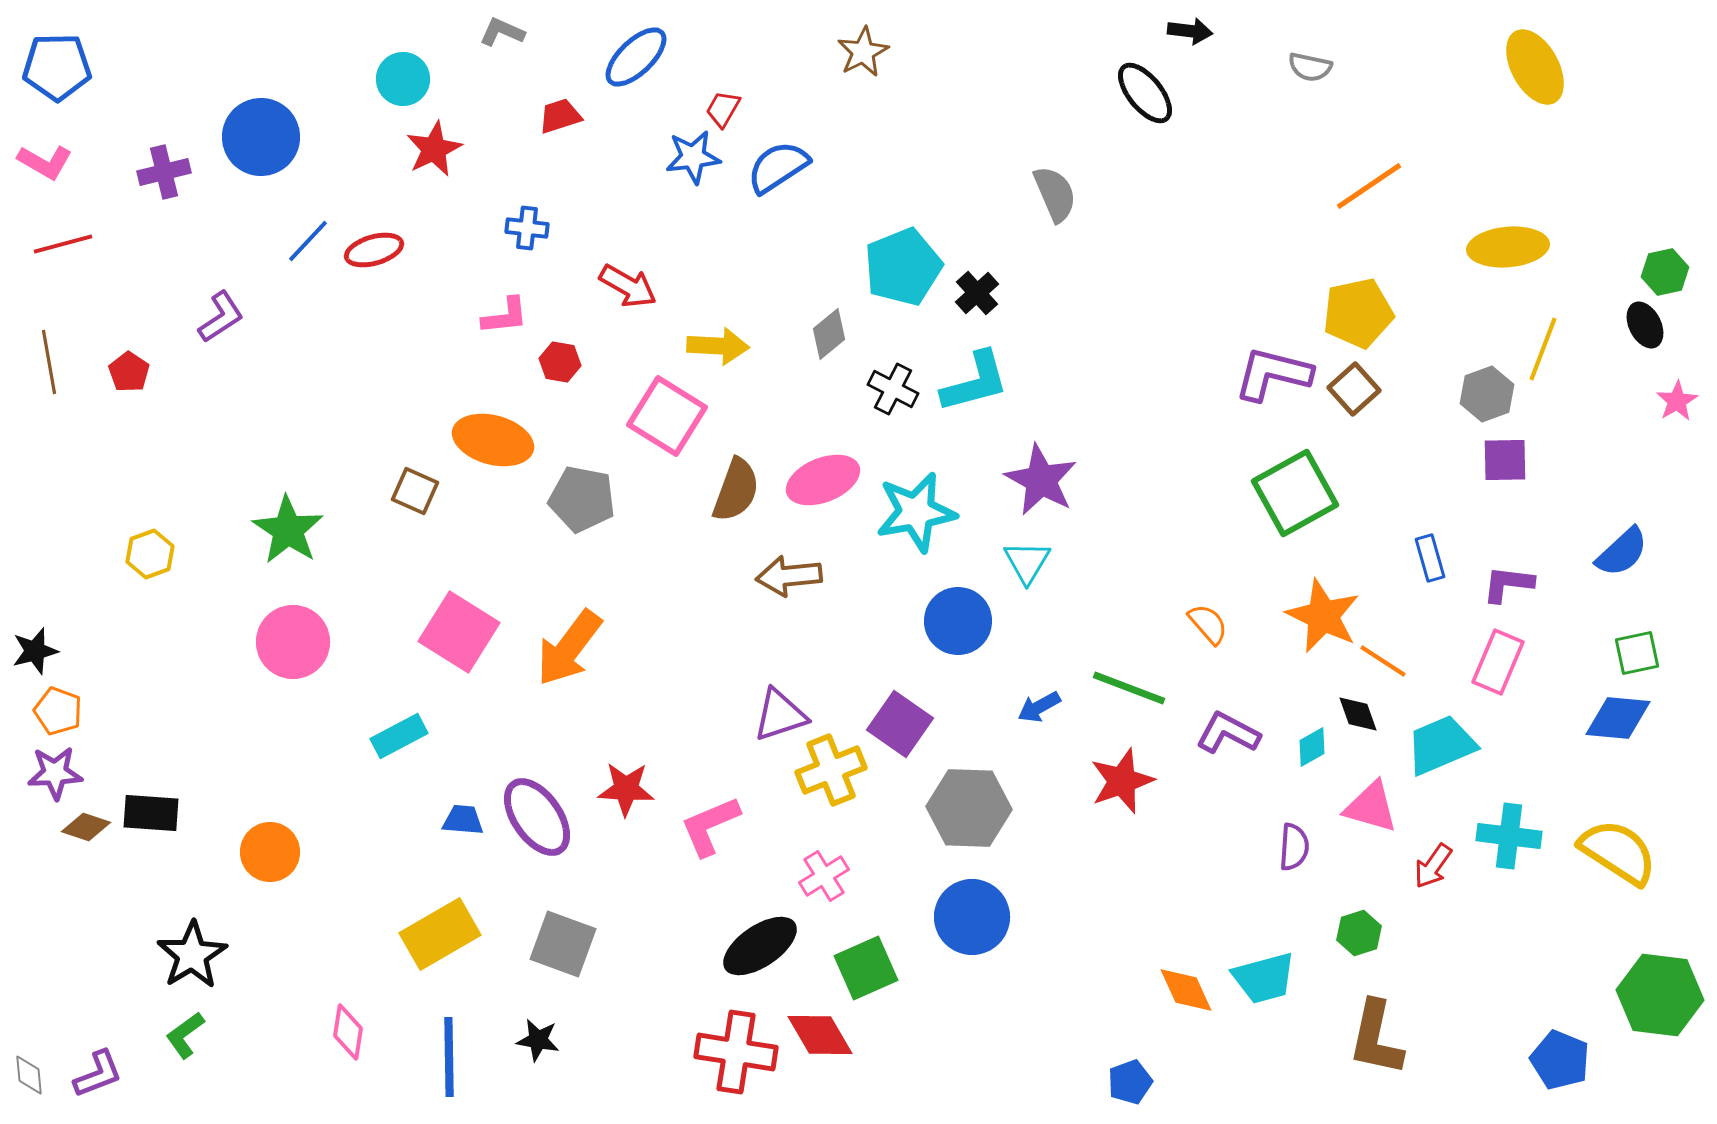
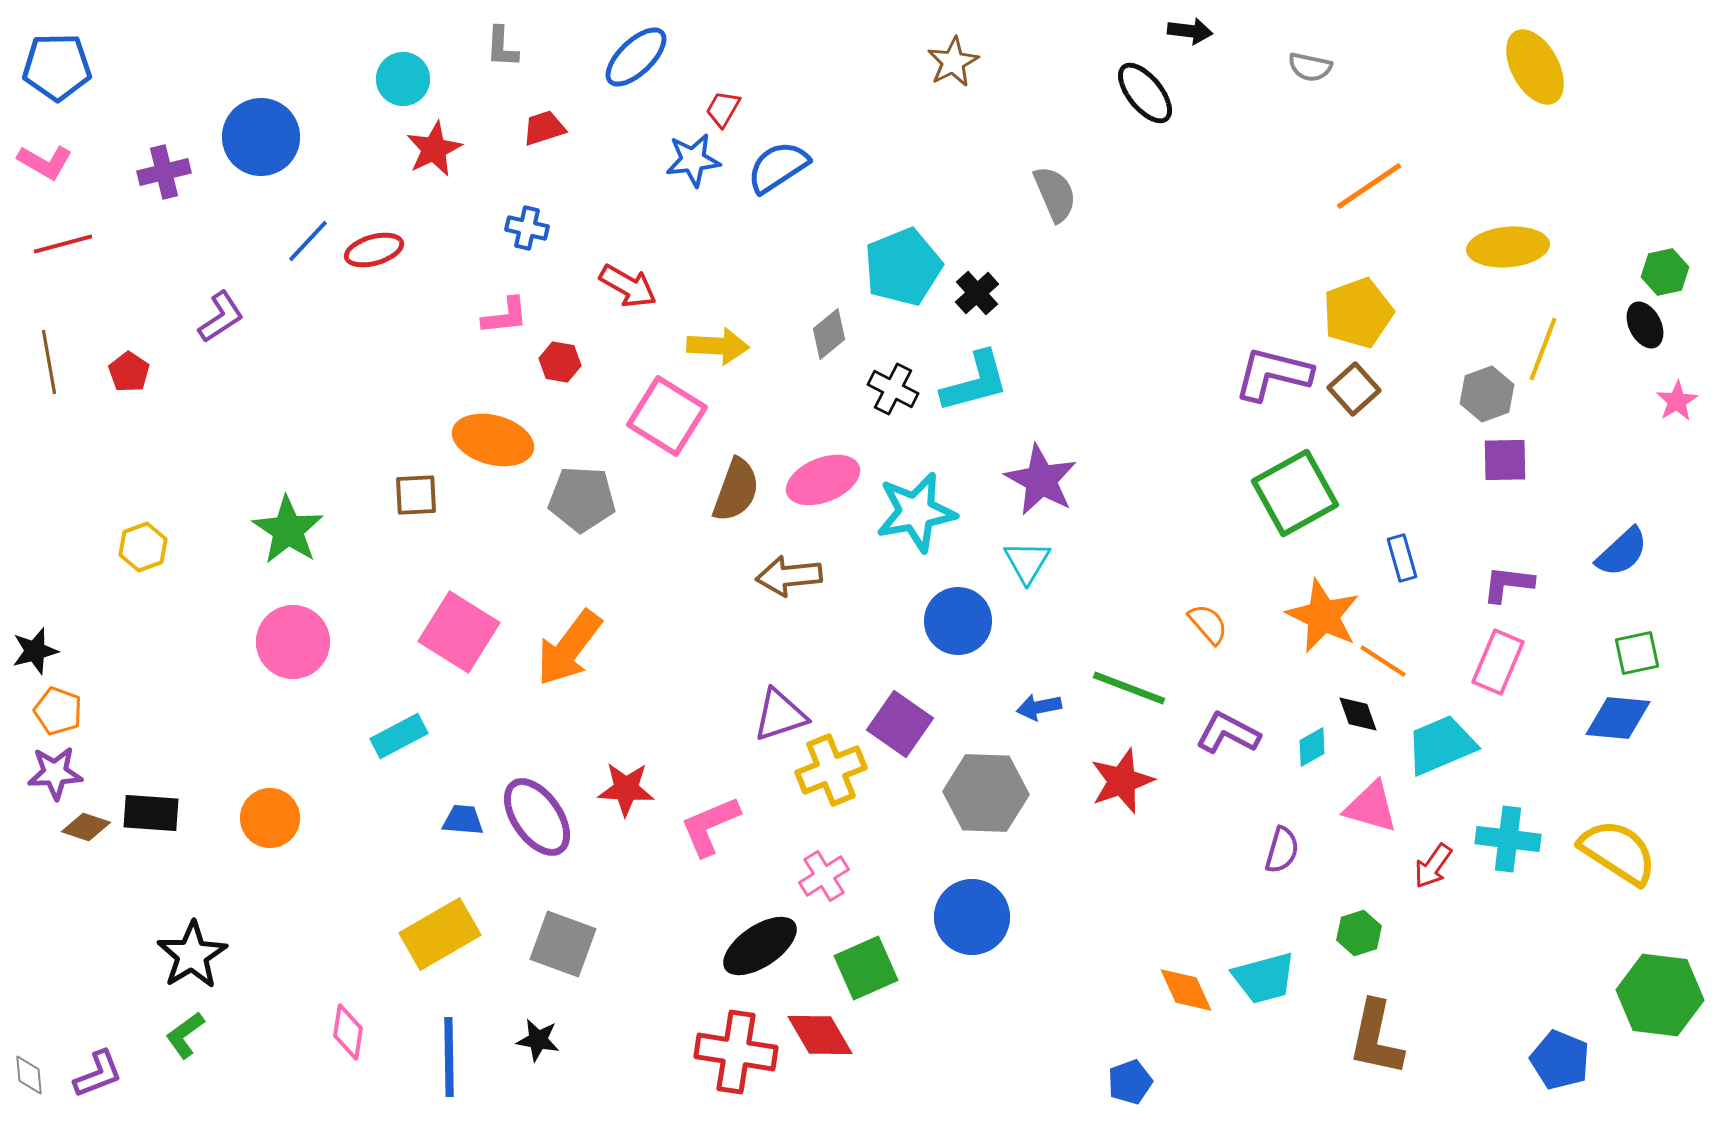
gray L-shape at (502, 32): moved 15 px down; rotated 111 degrees counterclockwise
brown star at (863, 52): moved 90 px right, 10 px down
red trapezoid at (560, 116): moved 16 px left, 12 px down
blue star at (693, 157): moved 3 px down
blue cross at (527, 228): rotated 6 degrees clockwise
yellow pentagon at (1358, 313): rotated 8 degrees counterclockwise
brown square at (415, 491): moved 1 px right, 4 px down; rotated 27 degrees counterclockwise
gray pentagon at (582, 499): rotated 8 degrees counterclockwise
yellow hexagon at (150, 554): moved 7 px left, 7 px up
blue rectangle at (1430, 558): moved 28 px left
blue arrow at (1039, 707): rotated 18 degrees clockwise
gray hexagon at (969, 808): moved 17 px right, 15 px up
cyan cross at (1509, 836): moved 1 px left, 3 px down
purple semicircle at (1294, 847): moved 12 px left, 3 px down; rotated 12 degrees clockwise
orange circle at (270, 852): moved 34 px up
